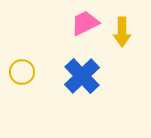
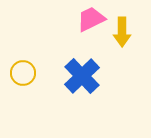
pink trapezoid: moved 6 px right, 4 px up
yellow circle: moved 1 px right, 1 px down
